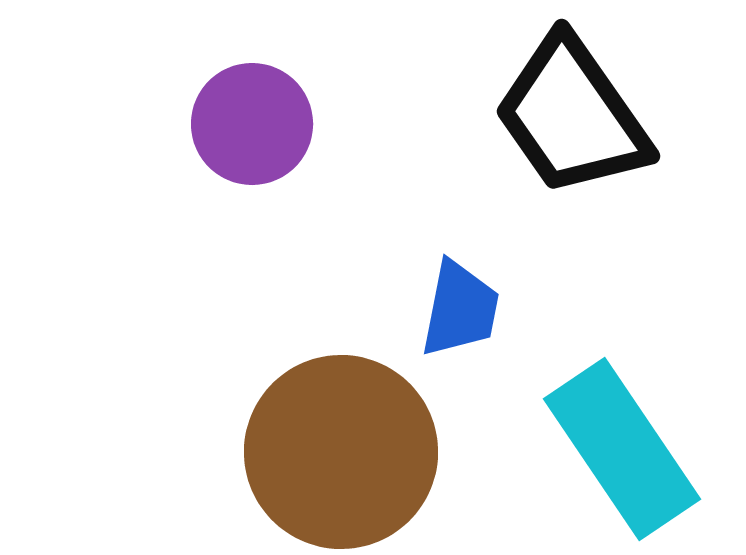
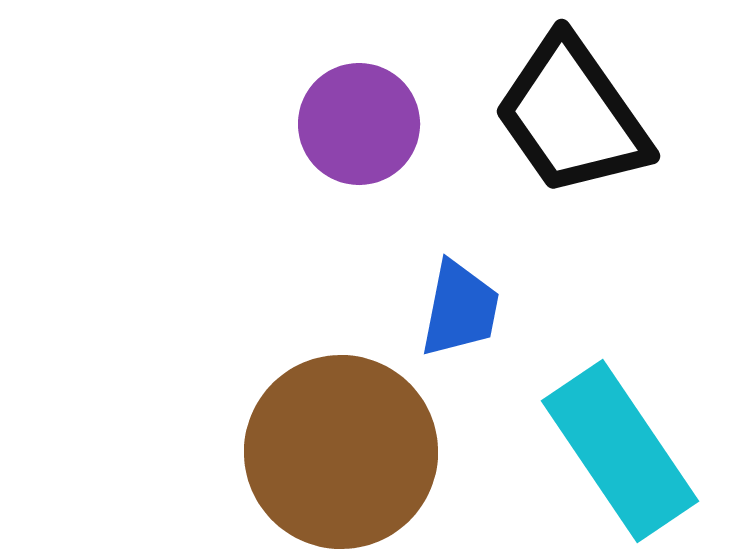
purple circle: moved 107 px right
cyan rectangle: moved 2 px left, 2 px down
